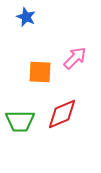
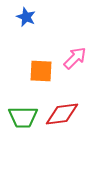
orange square: moved 1 px right, 1 px up
red diamond: rotated 16 degrees clockwise
green trapezoid: moved 3 px right, 4 px up
